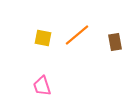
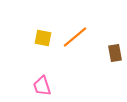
orange line: moved 2 px left, 2 px down
brown rectangle: moved 11 px down
